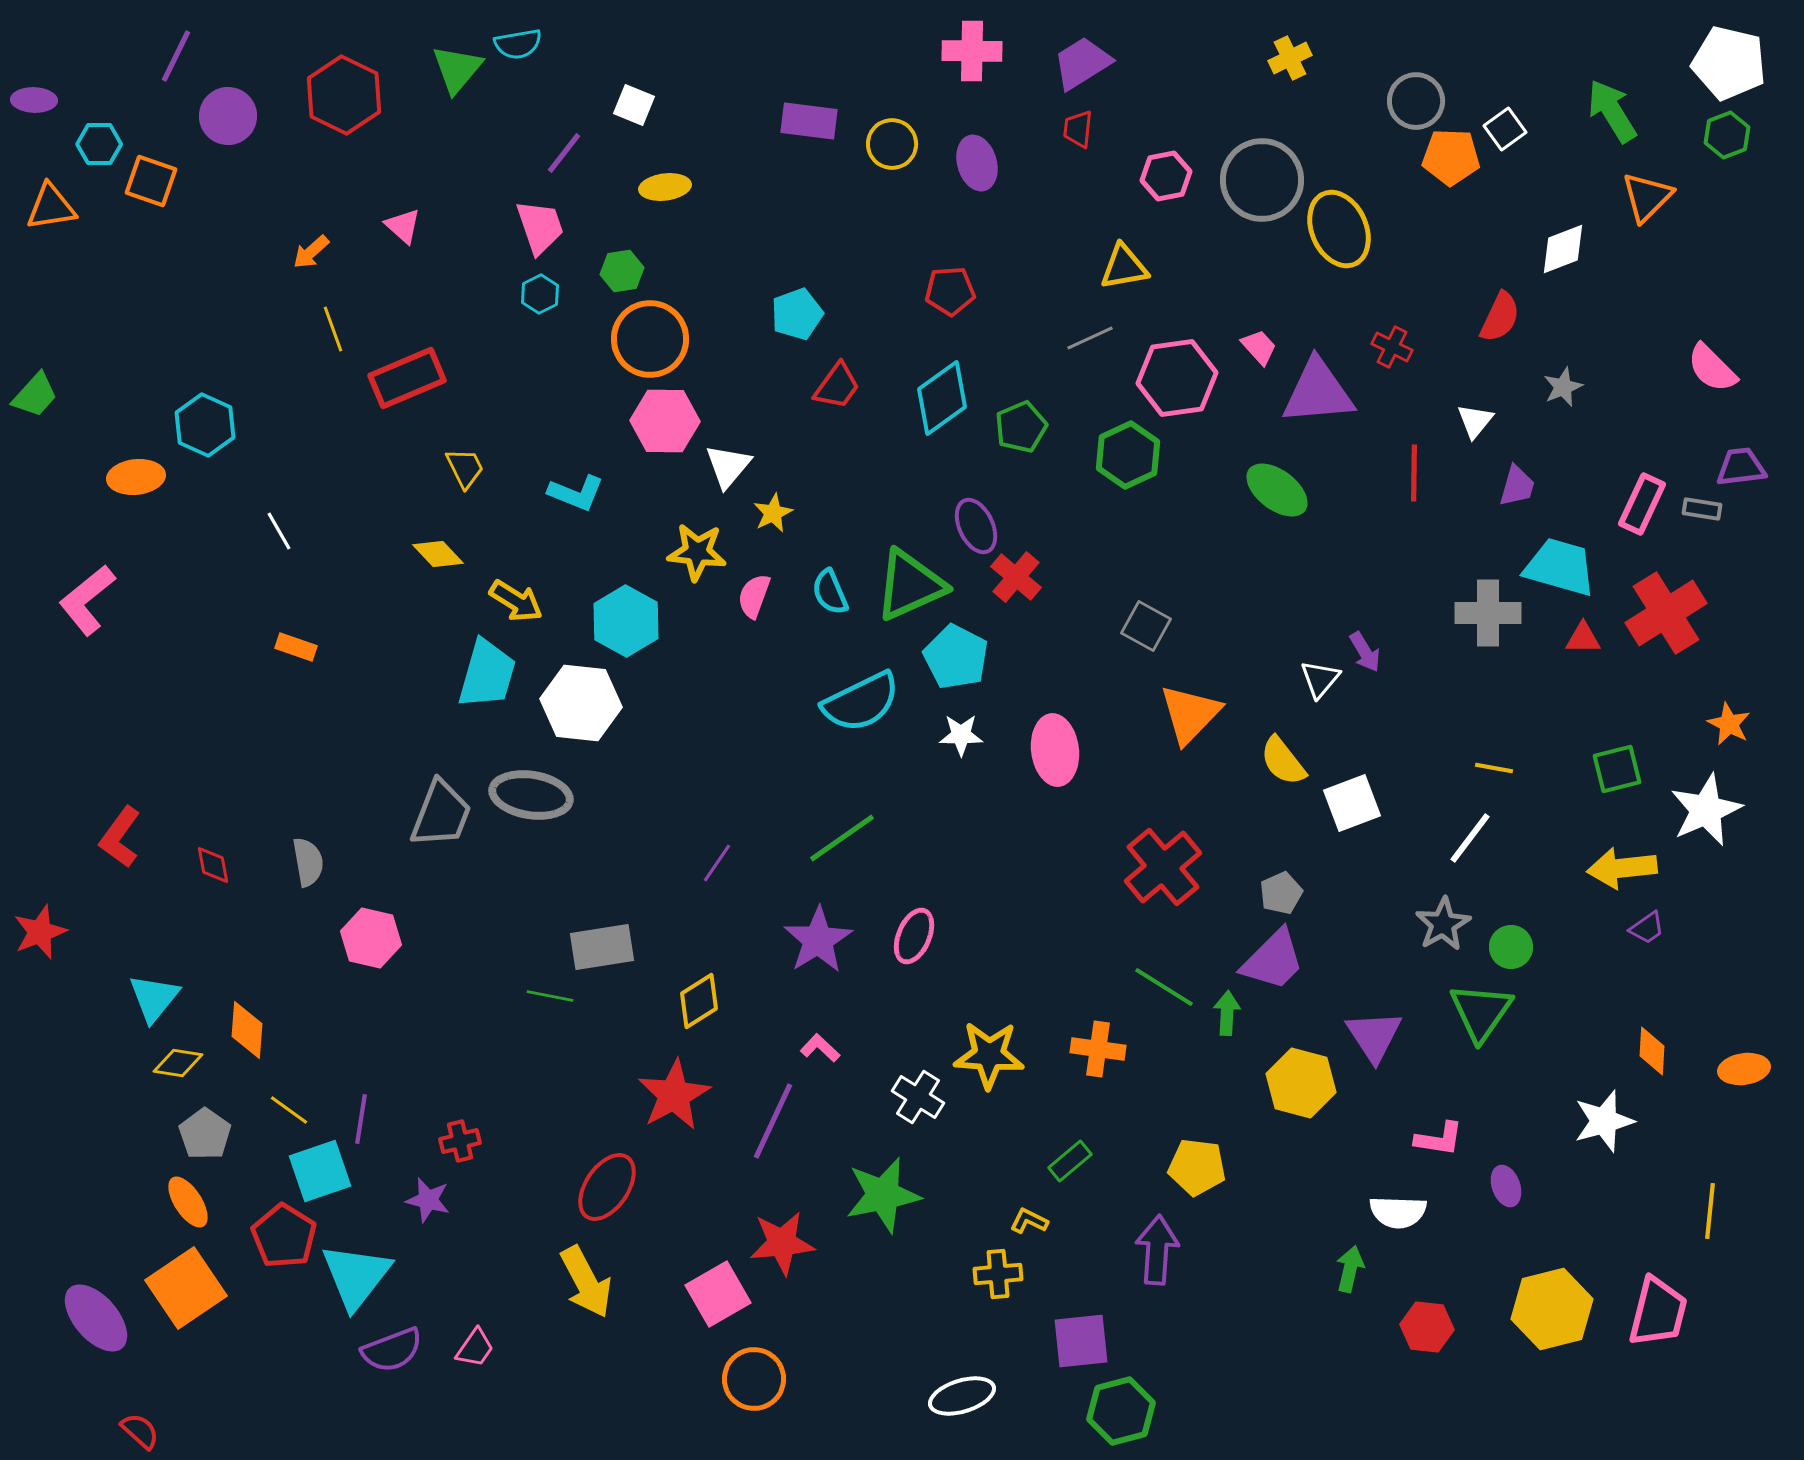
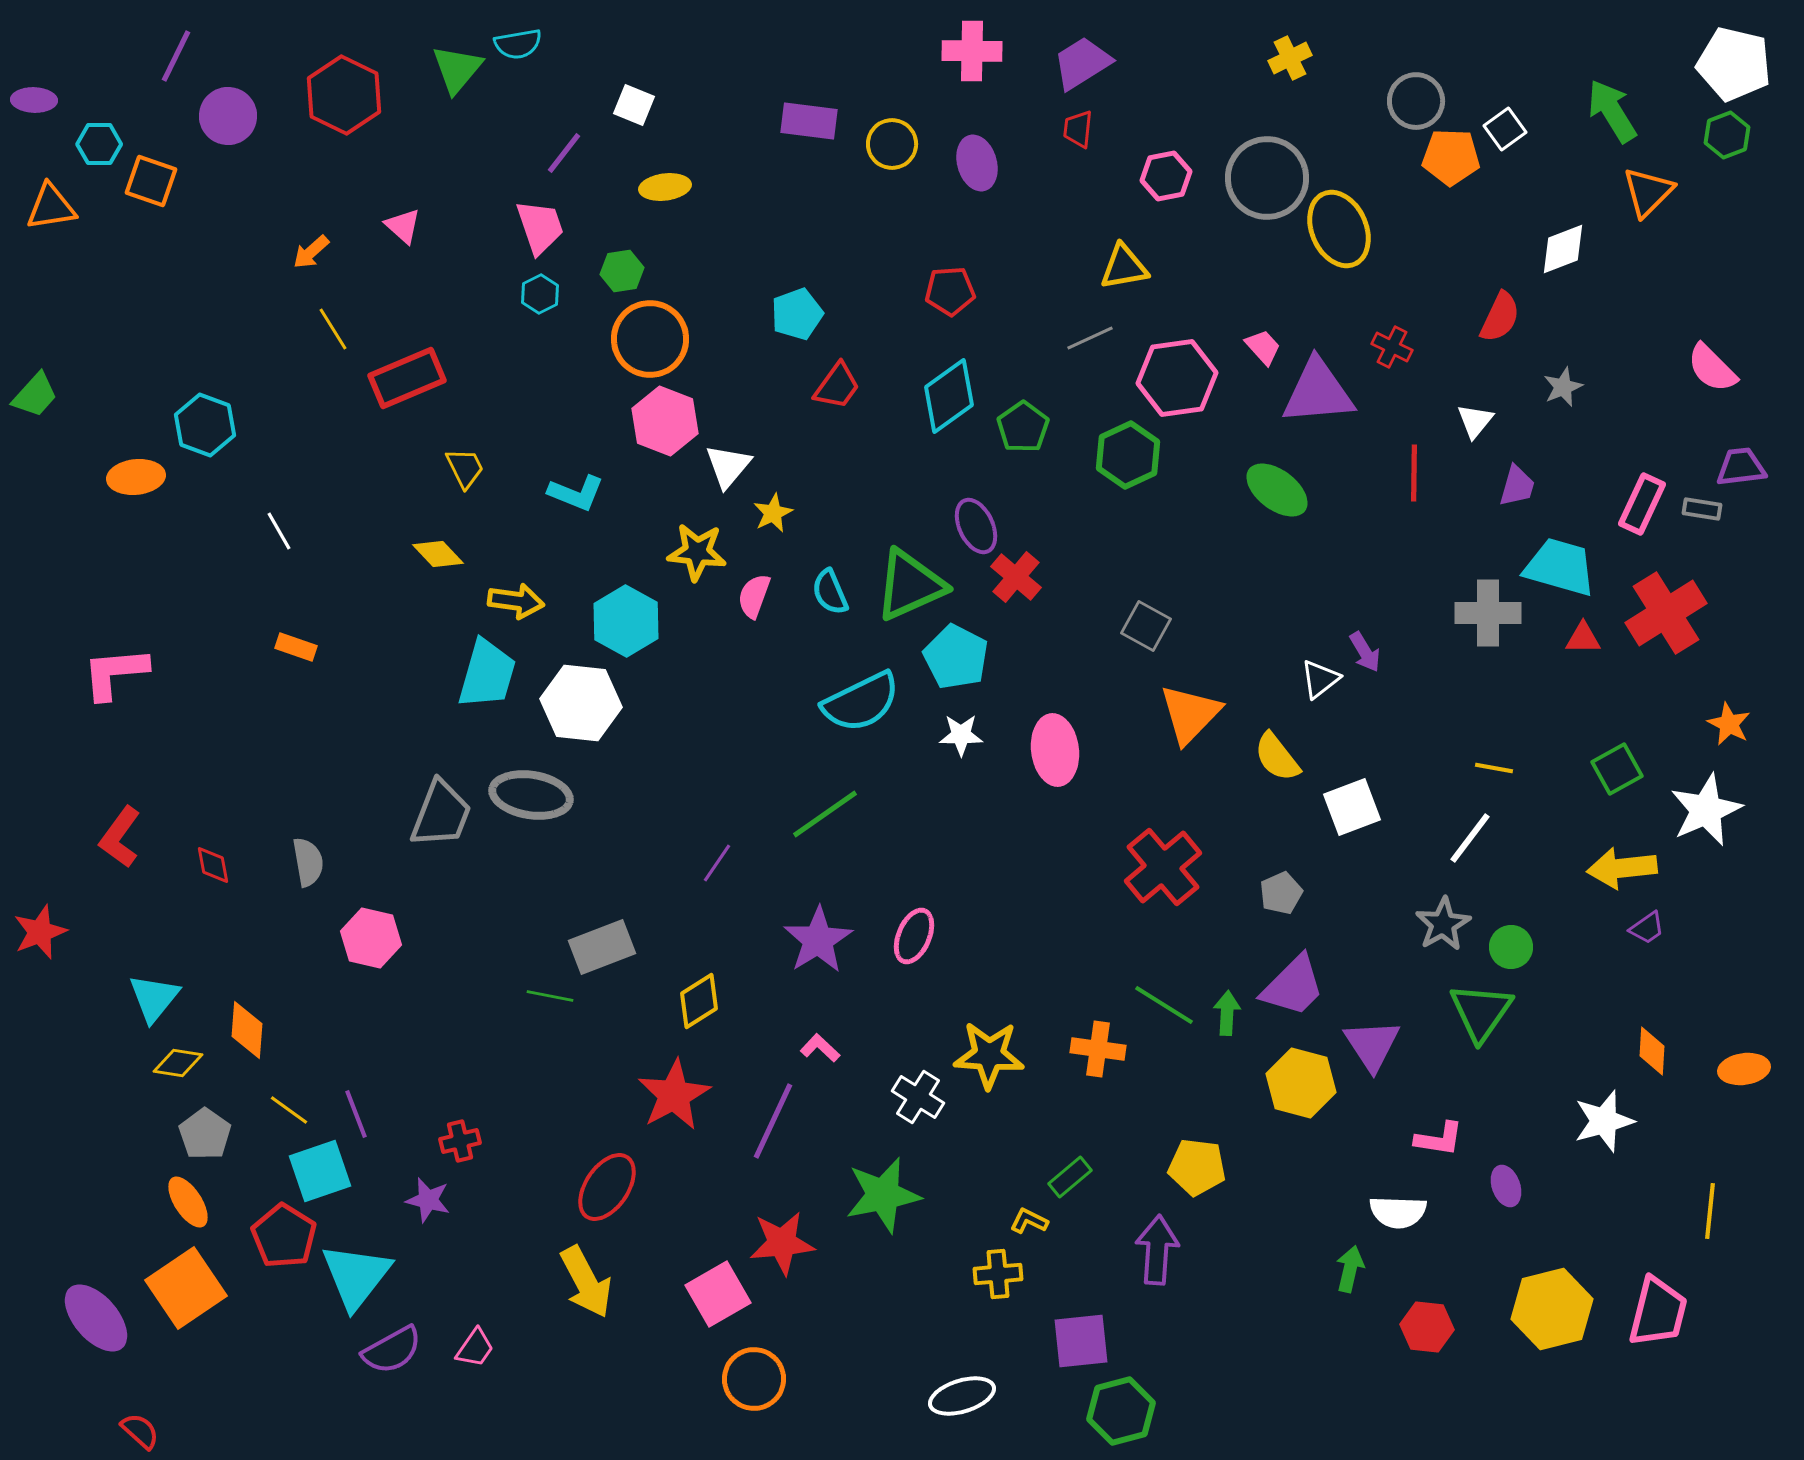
white pentagon at (1729, 63): moved 5 px right, 1 px down
gray circle at (1262, 180): moved 5 px right, 2 px up
orange triangle at (1647, 197): moved 1 px right, 5 px up
yellow line at (333, 329): rotated 12 degrees counterclockwise
pink trapezoid at (1259, 347): moved 4 px right
cyan diamond at (942, 398): moved 7 px right, 2 px up
pink hexagon at (665, 421): rotated 20 degrees clockwise
cyan hexagon at (205, 425): rotated 4 degrees counterclockwise
green pentagon at (1021, 427): moved 2 px right; rotated 12 degrees counterclockwise
pink L-shape at (87, 600): moved 28 px right, 73 px down; rotated 34 degrees clockwise
yellow arrow at (516, 601): rotated 24 degrees counterclockwise
white triangle at (1320, 679): rotated 12 degrees clockwise
yellow semicircle at (1283, 761): moved 6 px left, 4 px up
green square at (1617, 769): rotated 15 degrees counterclockwise
white square at (1352, 803): moved 4 px down
green line at (842, 838): moved 17 px left, 24 px up
gray rectangle at (602, 947): rotated 12 degrees counterclockwise
purple trapezoid at (1273, 960): moved 20 px right, 26 px down
green line at (1164, 987): moved 18 px down
purple triangle at (1374, 1036): moved 2 px left, 9 px down
purple line at (361, 1119): moved 5 px left, 5 px up; rotated 30 degrees counterclockwise
green rectangle at (1070, 1161): moved 16 px down
purple semicircle at (392, 1350): rotated 8 degrees counterclockwise
